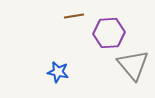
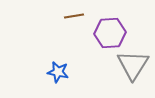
purple hexagon: moved 1 px right
gray triangle: rotated 12 degrees clockwise
